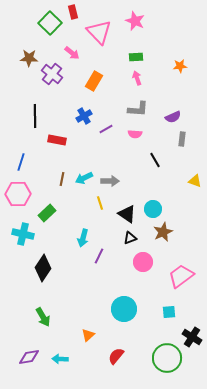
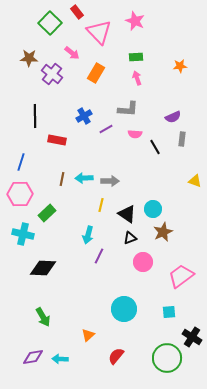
red rectangle at (73, 12): moved 4 px right; rotated 24 degrees counterclockwise
orange rectangle at (94, 81): moved 2 px right, 8 px up
gray L-shape at (138, 109): moved 10 px left
black line at (155, 160): moved 13 px up
cyan arrow at (84, 178): rotated 24 degrees clockwise
pink hexagon at (18, 194): moved 2 px right
yellow line at (100, 203): moved 1 px right, 2 px down; rotated 32 degrees clockwise
cyan arrow at (83, 238): moved 5 px right, 3 px up
black diamond at (43, 268): rotated 60 degrees clockwise
purple diamond at (29, 357): moved 4 px right
